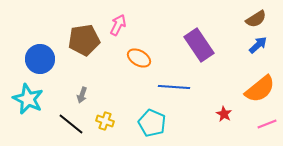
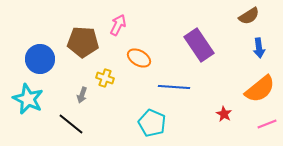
brown semicircle: moved 7 px left, 3 px up
brown pentagon: moved 1 px left, 2 px down; rotated 12 degrees clockwise
blue arrow: moved 1 px right, 3 px down; rotated 126 degrees clockwise
yellow cross: moved 43 px up
